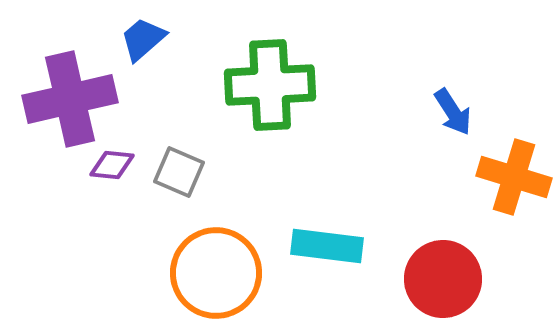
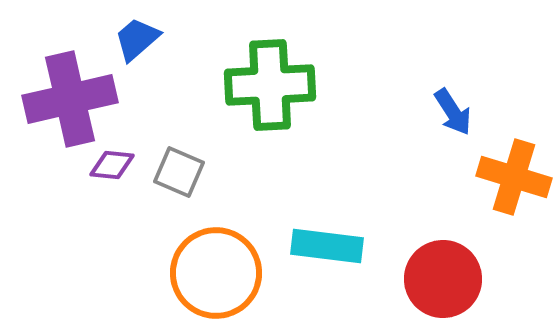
blue trapezoid: moved 6 px left
